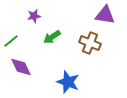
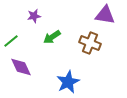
blue star: rotated 25 degrees clockwise
